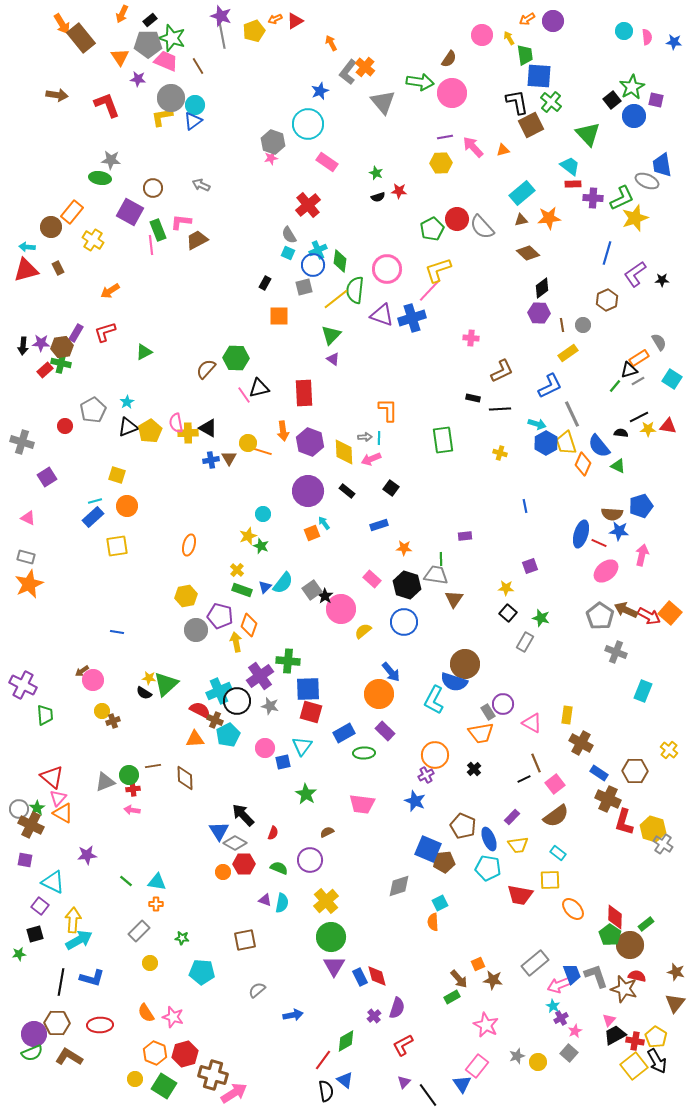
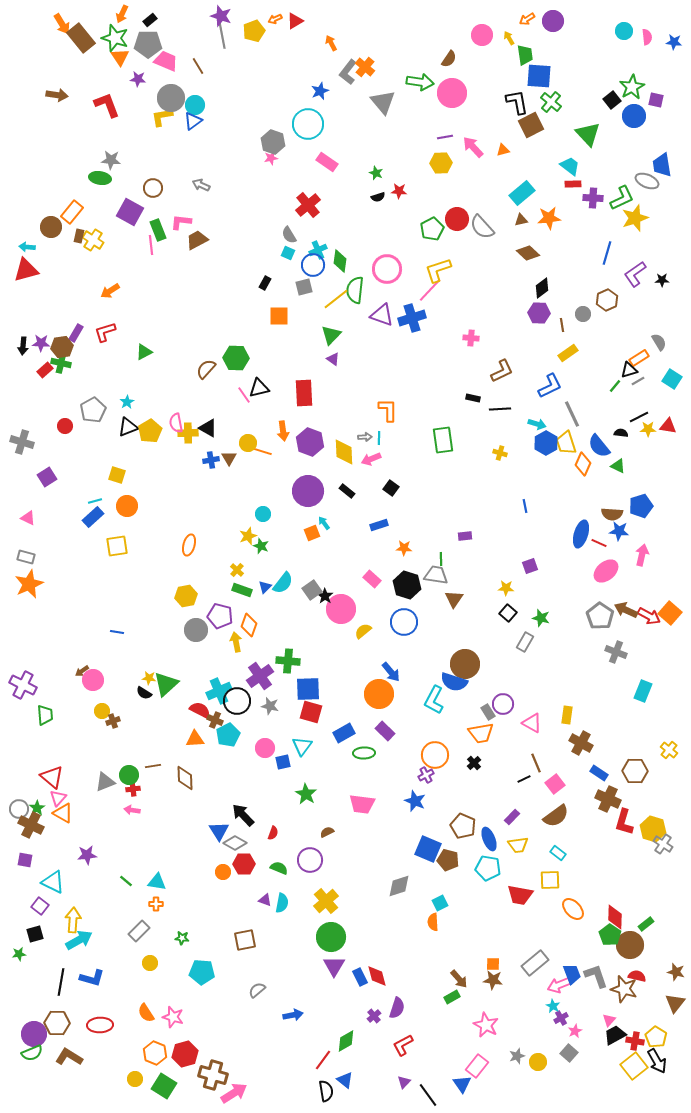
green star at (172, 38): moved 57 px left
brown rectangle at (58, 268): moved 21 px right, 32 px up; rotated 40 degrees clockwise
gray circle at (583, 325): moved 11 px up
black cross at (474, 769): moved 6 px up
brown pentagon at (444, 862): moved 4 px right, 2 px up; rotated 20 degrees clockwise
orange square at (478, 964): moved 15 px right; rotated 24 degrees clockwise
